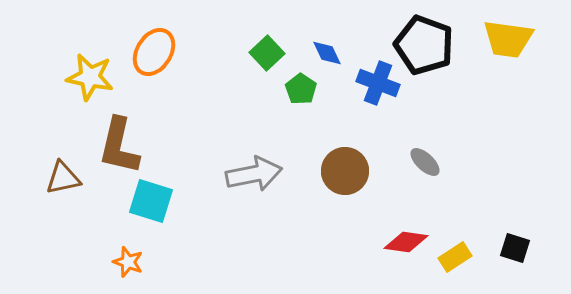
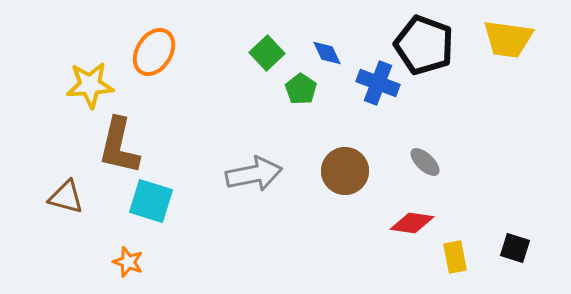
yellow star: moved 8 px down; rotated 15 degrees counterclockwise
brown triangle: moved 3 px right, 19 px down; rotated 27 degrees clockwise
red diamond: moved 6 px right, 19 px up
yellow rectangle: rotated 68 degrees counterclockwise
